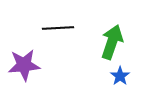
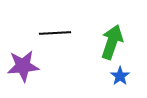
black line: moved 3 px left, 5 px down
purple star: moved 1 px left, 1 px down
